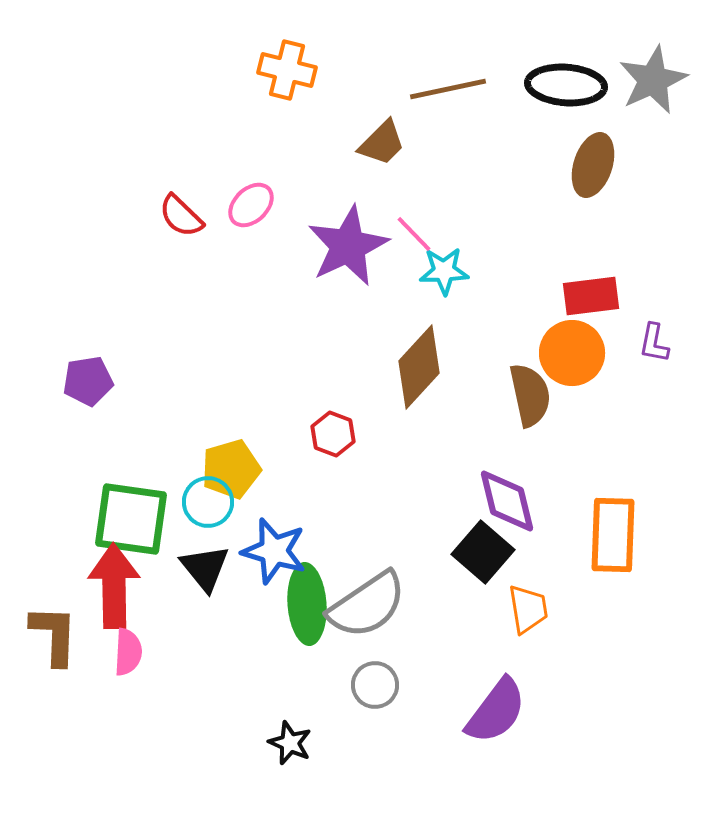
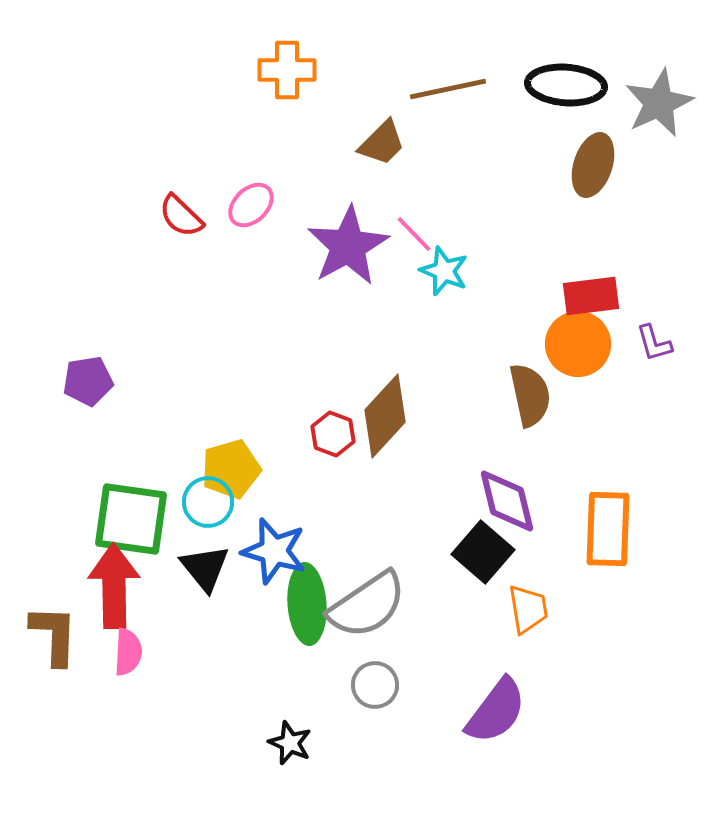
orange cross: rotated 14 degrees counterclockwise
gray star: moved 6 px right, 23 px down
purple star: rotated 4 degrees counterclockwise
cyan star: rotated 24 degrees clockwise
purple L-shape: rotated 27 degrees counterclockwise
orange circle: moved 6 px right, 9 px up
brown diamond: moved 34 px left, 49 px down
orange rectangle: moved 5 px left, 6 px up
